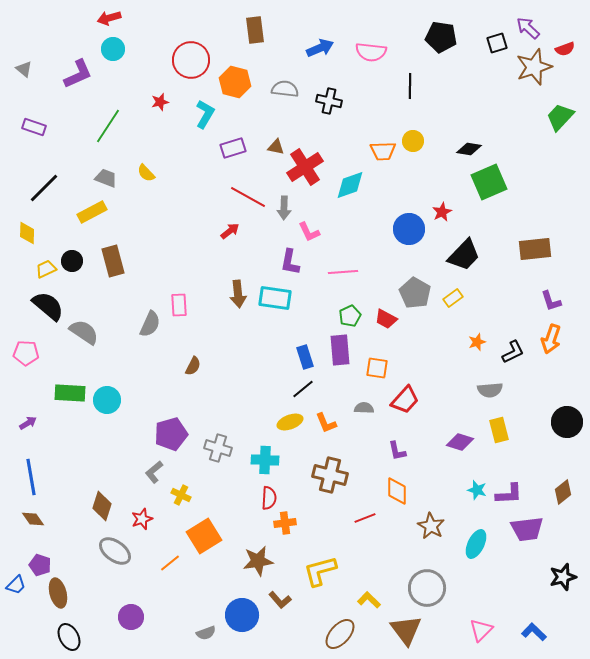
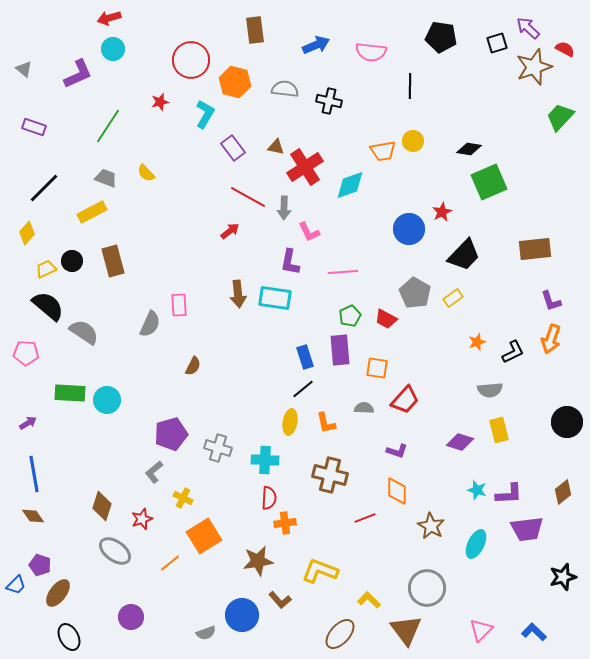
blue arrow at (320, 48): moved 4 px left, 3 px up
red semicircle at (565, 49): rotated 132 degrees counterclockwise
purple rectangle at (233, 148): rotated 70 degrees clockwise
orange trapezoid at (383, 151): rotated 8 degrees counterclockwise
yellow diamond at (27, 233): rotated 40 degrees clockwise
yellow ellipse at (290, 422): rotated 60 degrees counterclockwise
orange L-shape at (326, 423): rotated 10 degrees clockwise
purple L-shape at (397, 451): rotated 60 degrees counterclockwise
blue line at (31, 477): moved 3 px right, 3 px up
yellow cross at (181, 495): moved 2 px right, 3 px down
brown diamond at (33, 519): moved 3 px up
yellow L-shape at (320, 571): rotated 36 degrees clockwise
brown ellipse at (58, 593): rotated 52 degrees clockwise
